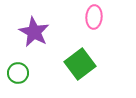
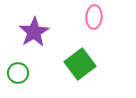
purple star: rotated 12 degrees clockwise
